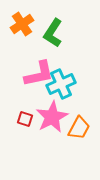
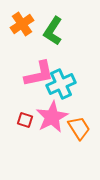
green L-shape: moved 2 px up
red square: moved 1 px down
orange trapezoid: rotated 60 degrees counterclockwise
